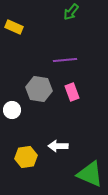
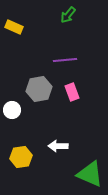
green arrow: moved 3 px left, 3 px down
gray hexagon: rotated 20 degrees counterclockwise
yellow hexagon: moved 5 px left
